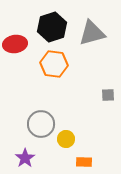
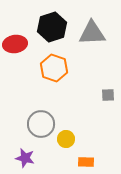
gray triangle: rotated 12 degrees clockwise
orange hexagon: moved 4 px down; rotated 12 degrees clockwise
purple star: rotated 24 degrees counterclockwise
orange rectangle: moved 2 px right
